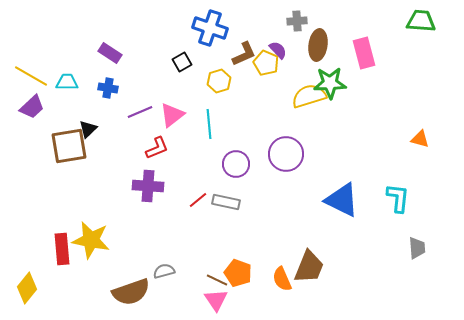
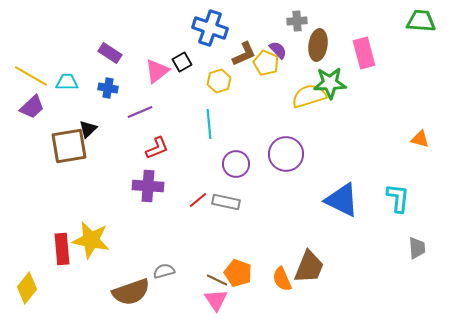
pink triangle at (172, 115): moved 15 px left, 44 px up
